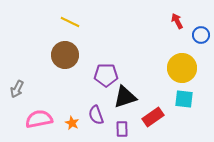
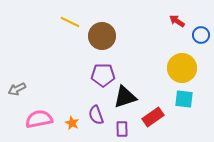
red arrow: rotated 28 degrees counterclockwise
brown circle: moved 37 px right, 19 px up
purple pentagon: moved 3 px left
gray arrow: rotated 36 degrees clockwise
